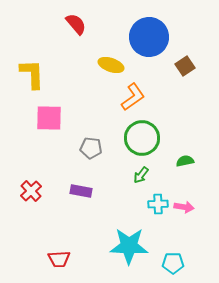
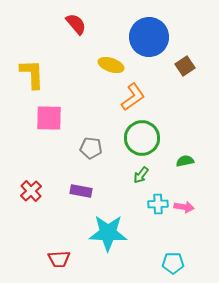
cyan star: moved 21 px left, 13 px up
